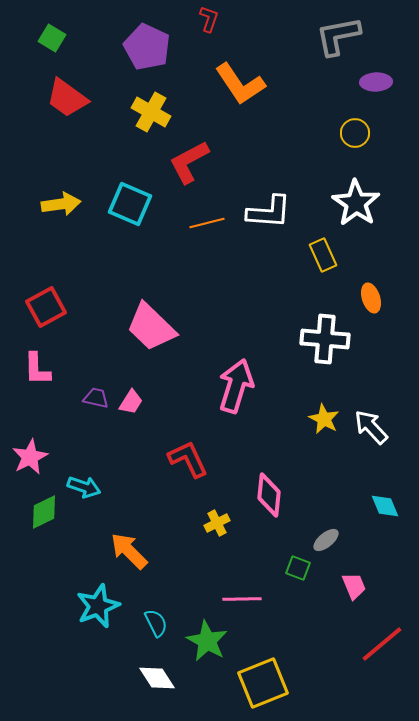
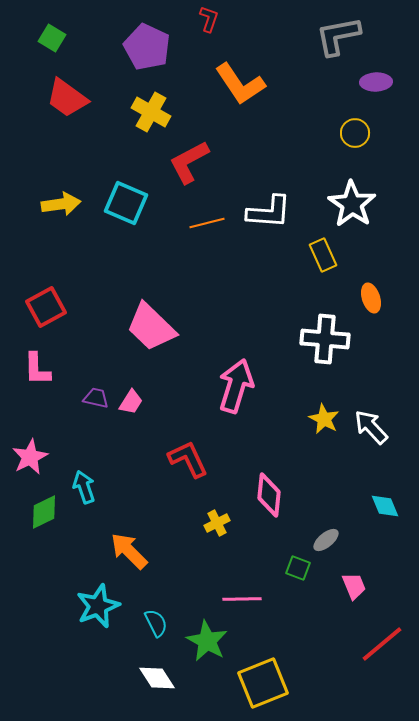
white star at (356, 203): moved 4 px left, 1 px down
cyan square at (130, 204): moved 4 px left, 1 px up
cyan arrow at (84, 487): rotated 128 degrees counterclockwise
